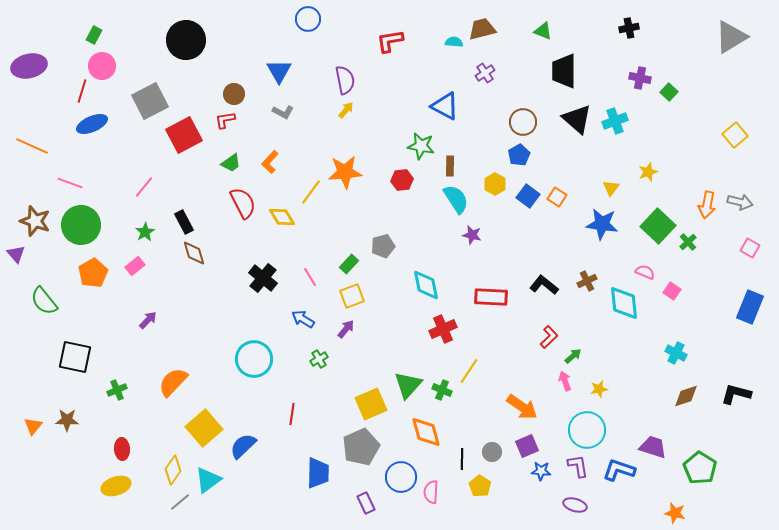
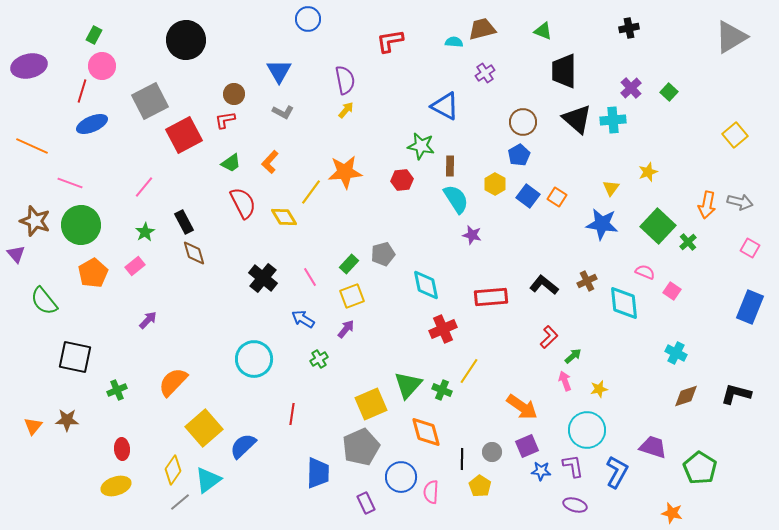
purple cross at (640, 78): moved 9 px left, 10 px down; rotated 35 degrees clockwise
cyan cross at (615, 121): moved 2 px left, 1 px up; rotated 15 degrees clockwise
yellow diamond at (282, 217): moved 2 px right
gray pentagon at (383, 246): moved 8 px down
red rectangle at (491, 297): rotated 8 degrees counterclockwise
purple L-shape at (578, 466): moved 5 px left
blue L-shape at (619, 470): moved 2 px left, 2 px down; rotated 100 degrees clockwise
orange star at (675, 513): moved 3 px left
